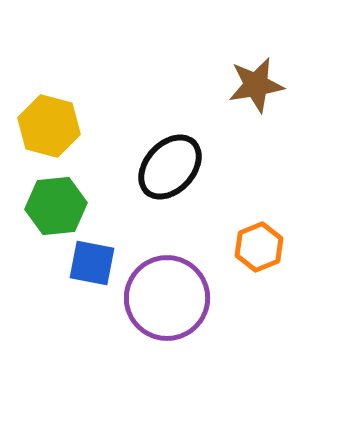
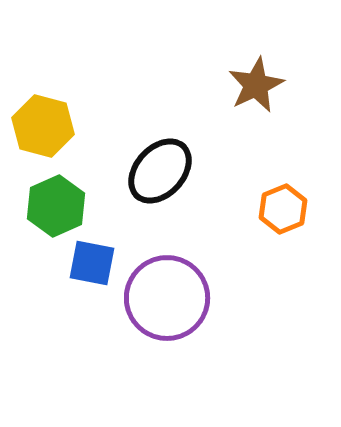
brown star: rotated 16 degrees counterclockwise
yellow hexagon: moved 6 px left
black ellipse: moved 10 px left, 4 px down
green hexagon: rotated 18 degrees counterclockwise
orange hexagon: moved 24 px right, 38 px up
